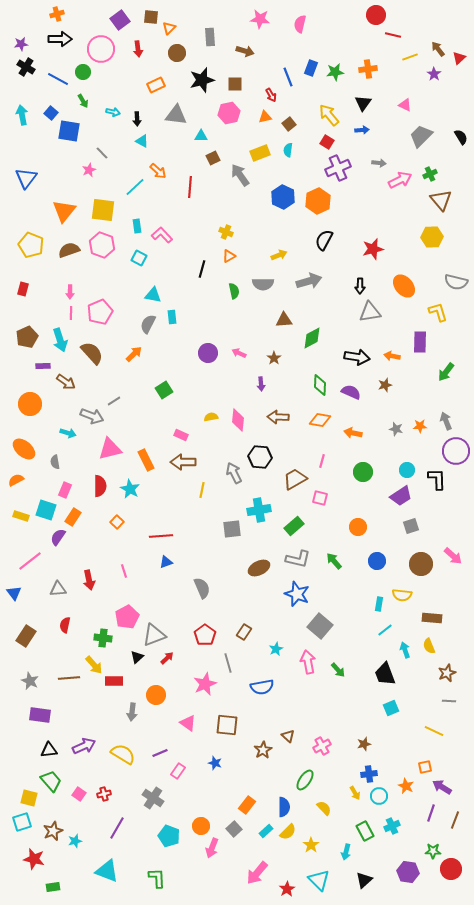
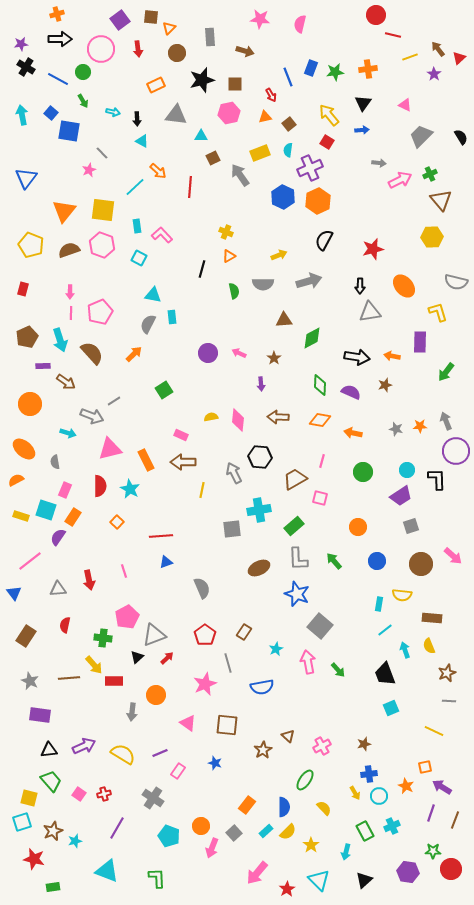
purple cross at (338, 168): moved 28 px left
gray L-shape at (298, 559): rotated 75 degrees clockwise
gray square at (234, 829): moved 4 px down
